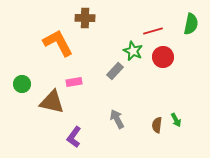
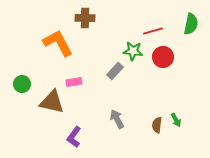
green star: rotated 18 degrees counterclockwise
